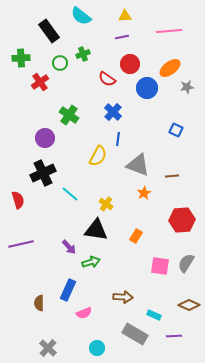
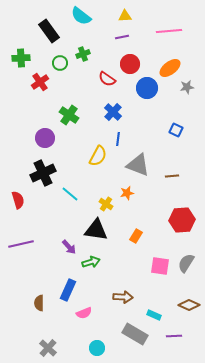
orange star at (144, 193): moved 17 px left; rotated 16 degrees clockwise
